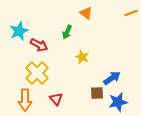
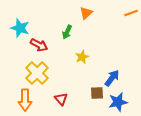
orange triangle: rotated 40 degrees clockwise
cyan star: moved 1 px right, 3 px up; rotated 30 degrees counterclockwise
yellow star: rotated 24 degrees clockwise
blue arrow: rotated 18 degrees counterclockwise
red triangle: moved 5 px right
